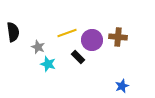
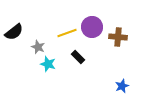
black semicircle: moved 1 px right; rotated 60 degrees clockwise
purple circle: moved 13 px up
